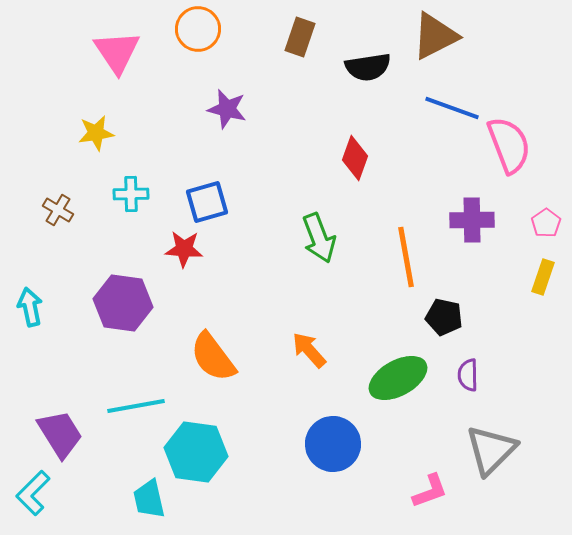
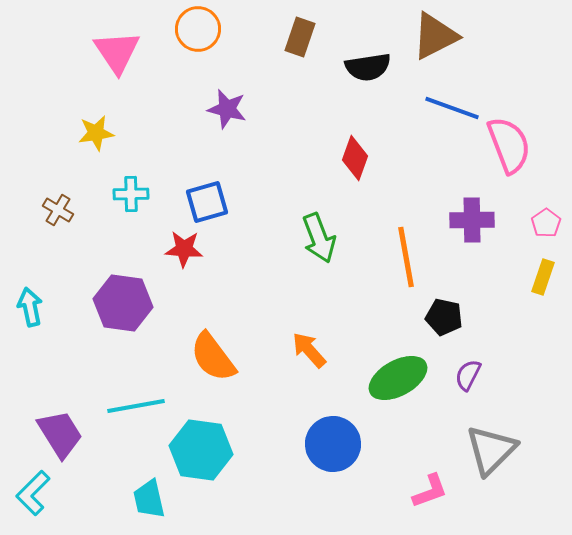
purple semicircle: rotated 28 degrees clockwise
cyan hexagon: moved 5 px right, 2 px up
